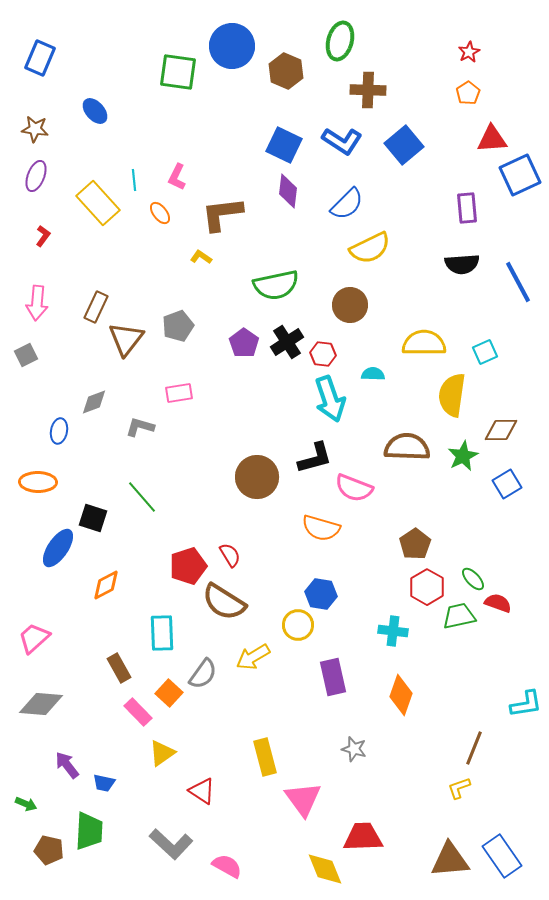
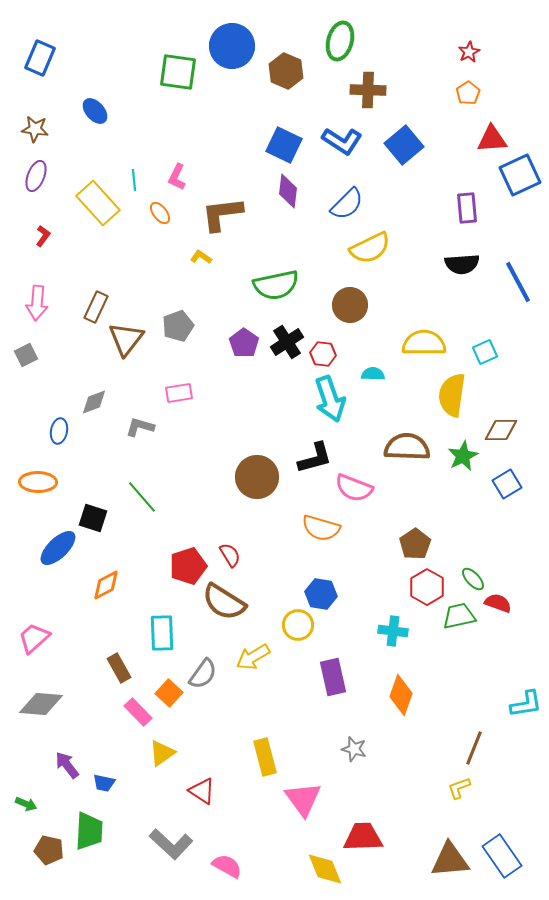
blue ellipse at (58, 548): rotated 12 degrees clockwise
